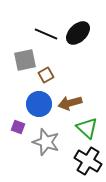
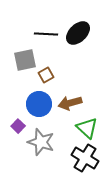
black line: rotated 20 degrees counterclockwise
purple square: moved 1 px up; rotated 24 degrees clockwise
gray star: moved 5 px left
black cross: moved 3 px left, 3 px up
